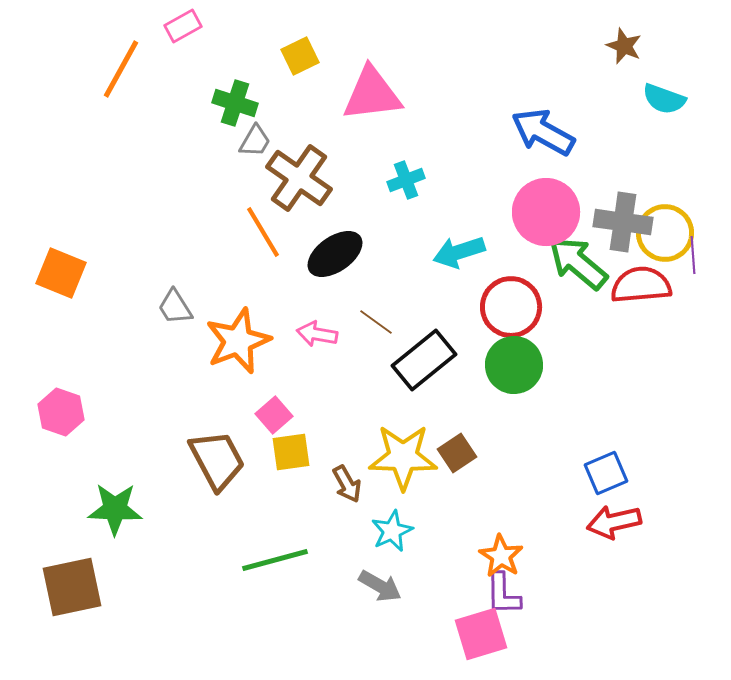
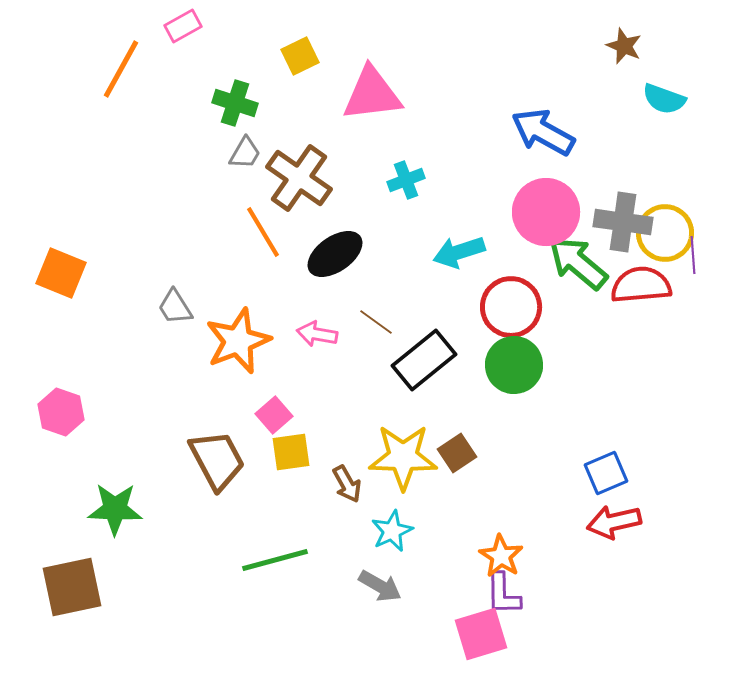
gray trapezoid at (255, 141): moved 10 px left, 12 px down
